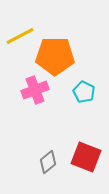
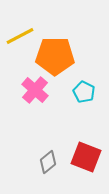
pink cross: rotated 28 degrees counterclockwise
